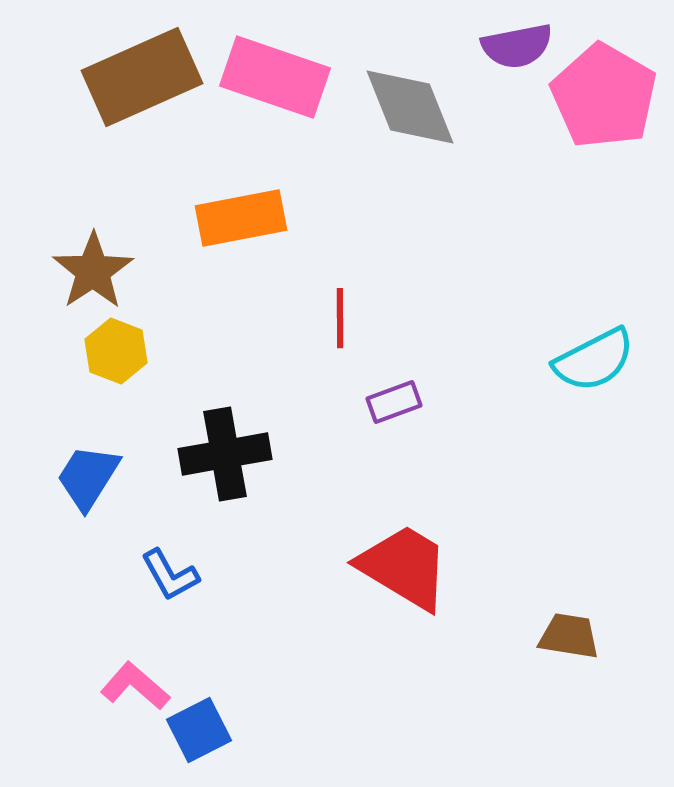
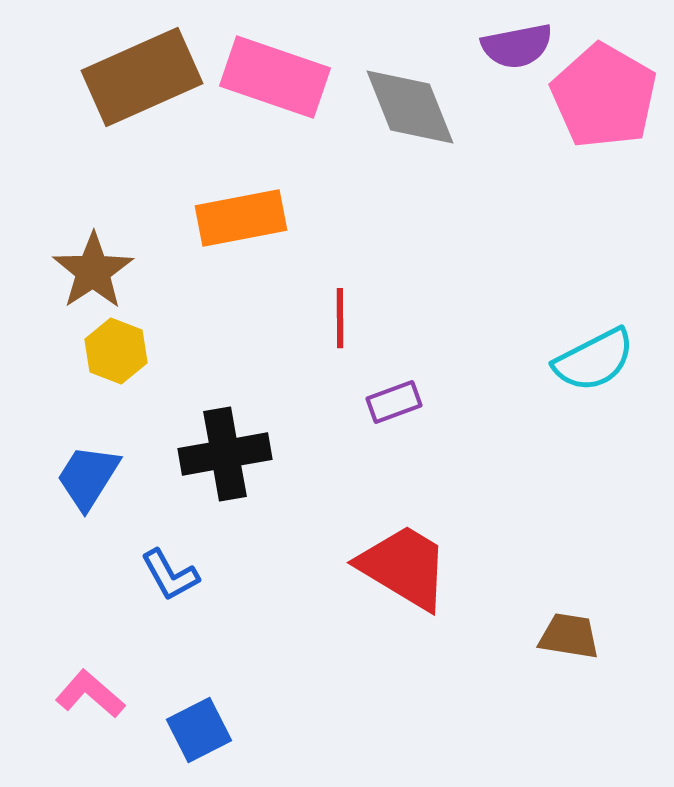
pink L-shape: moved 45 px left, 8 px down
